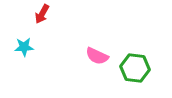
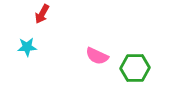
cyan star: moved 3 px right
green hexagon: rotated 8 degrees counterclockwise
